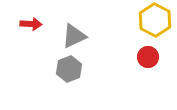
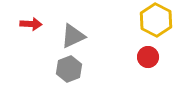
yellow hexagon: moved 1 px right
gray triangle: moved 1 px left
